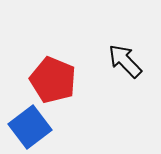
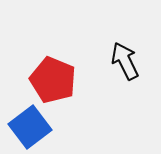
black arrow: rotated 18 degrees clockwise
